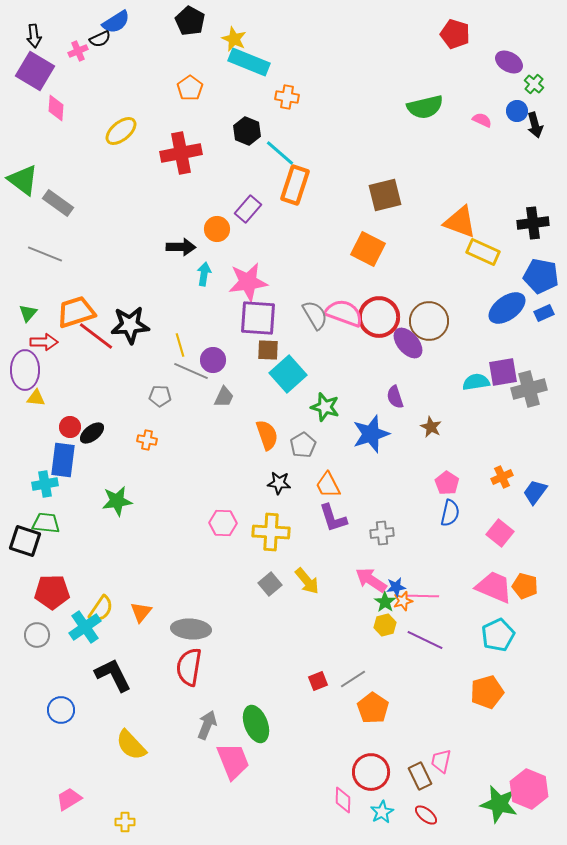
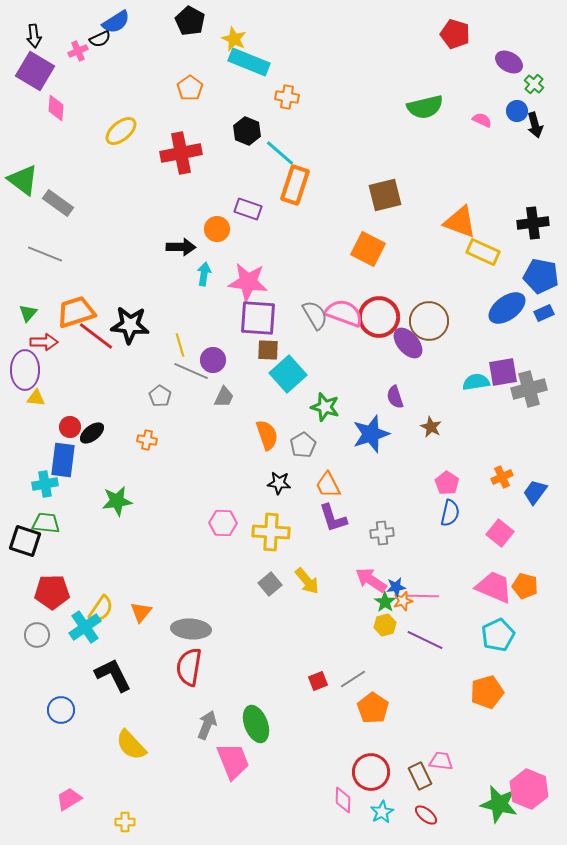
purple rectangle at (248, 209): rotated 68 degrees clockwise
pink star at (248, 282): rotated 15 degrees clockwise
black star at (130, 325): rotated 9 degrees clockwise
gray pentagon at (160, 396): rotated 30 degrees clockwise
pink trapezoid at (441, 761): rotated 85 degrees clockwise
